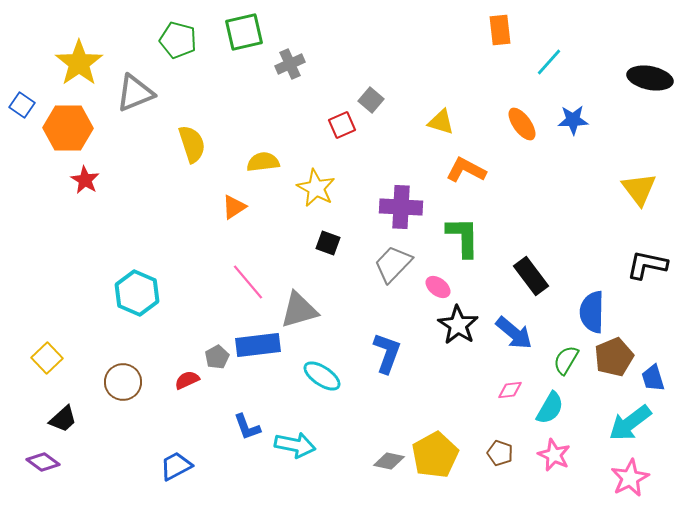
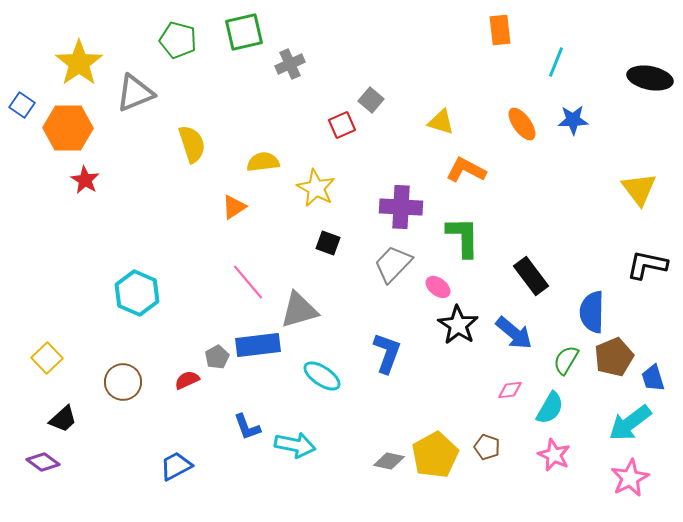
cyan line at (549, 62): moved 7 px right; rotated 20 degrees counterclockwise
brown pentagon at (500, 453): moved 13 px left, 6 px up
